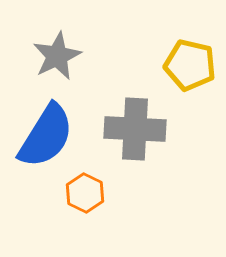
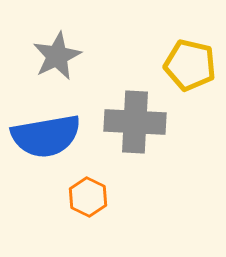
gray cross: moved 7 px up
blue semicircle: rotated 48 degrees clockwise
orange hexagon: moved 3 px right, 4 px down
